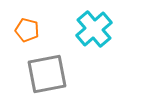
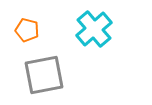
gray square: moved 3 px left, 1 px down
